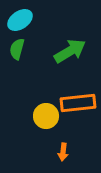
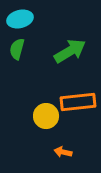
cyan ellipse: moved 1 px up; rotated 20 degrees clockwise
orange rectangle: moved 1 px up
orange arrow: rotated 96 degrees clockwise
